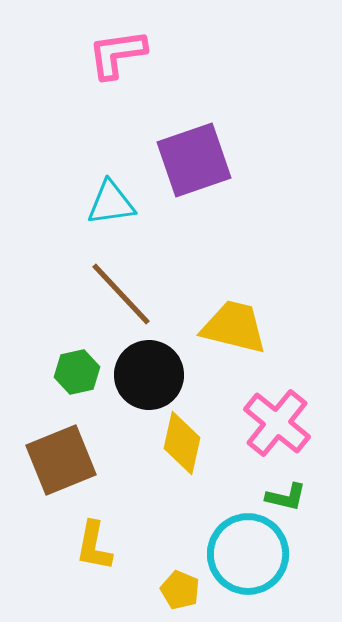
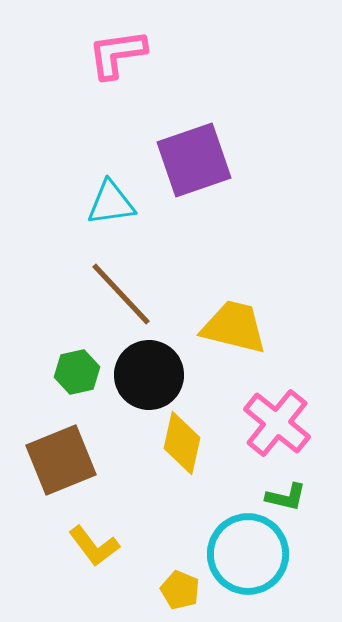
yellow L-shape: rotated 48 degrees counterclockwise
